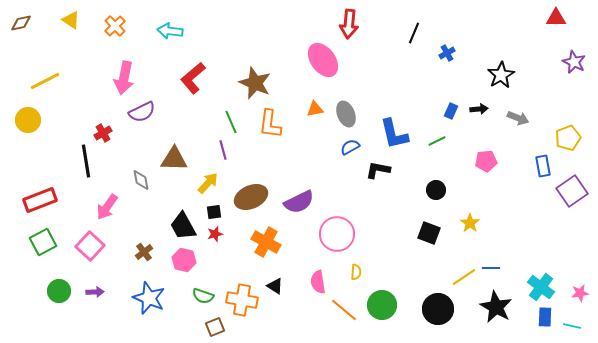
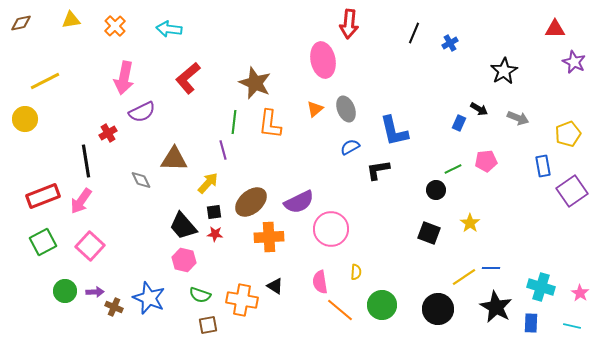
red triangle at (556, 18): moved 1 px left, 11 px down
yellow triangle at (71, 20): rotated 42 degrees counterclockwise
cyan arrow at (170, 31): moved 1 px left, 2 px up
blue cross at (447, 53): moved 3 px right, 10 px up
pink ellipse at (323, 60): rotated 24 degrees clockwise
black star at (501, 75): moved 3 px right, 4 px up
red L-shape at (193, 78): moved 5 px left
orange triangle at (315, 109): rotated 30 degrees counterclockwise
black arrow at (479, 109): rotated 36 degrees clockwise
blue rectangle at (451, 111): moved 8 px right, 12 px down
gray ellipse at (346, 114): moved 5 px up
yellow circle at (28, 120): moved 3 px left, 1 px up
green line at (231, 122): moved 3 px right; rotated 30 degrees clockwise
red cross at (103, 133): moved 5 px right
blue L-shape at (394, 134): moved 3 px up
yellow pentagon at (568, 138): moved 4 px up
green line at (437, 141): moved 16 px right, 28 px down
black L-shape at (378, 170): rotated 20 degrees counterclockwise
gray diamond at (141, 180): rotated 15 degrees counterclockwise
brown ellipse at (251, 197): moved 5 px down; rotated 16 degrees counterclockwise
red rectangle at (40, 200): moved 3 px right, 4 px up
pink arrow at (107, 207): moved 26 px left, 6 px up
black trapezoid at (183, 226): rotated 12 degrees counterclockwise
red star at (215, 234): rotated 21 degrees clockwise
pink circle at (337, 234): moved 6 px left, 5 px up
orange cross at (266, 242): moved 3 px right, 5 px up; rotated 32 degrees counterclockwise
brown cross at (144, 252): moved 30 px left, 55 px down; rotated 30 degrees counterclockwise
pink semicircle at (318, 282): moved 2 px right
cyan cross at (541, 287): rotated 20 degrees counterclockwise
green circle at (59, 291): moved 6 px right
pink star at (580, 293): rotated 30 degrees counterclockwise
green semicircle at (203, 296): moved 3 px left, 1 px up
orange line at (344, 310): moved 4 px left
blue rectangle at (545, 317): moved 14 px left, 6 px down
brown square at (215, 327): moved 7 px left, 2 px up; rotated 12 degrees clockwise
